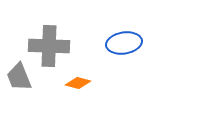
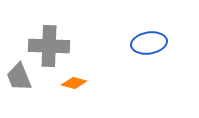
blue ellipse: moved 25 px right
orange diamond: moved 4 px left
